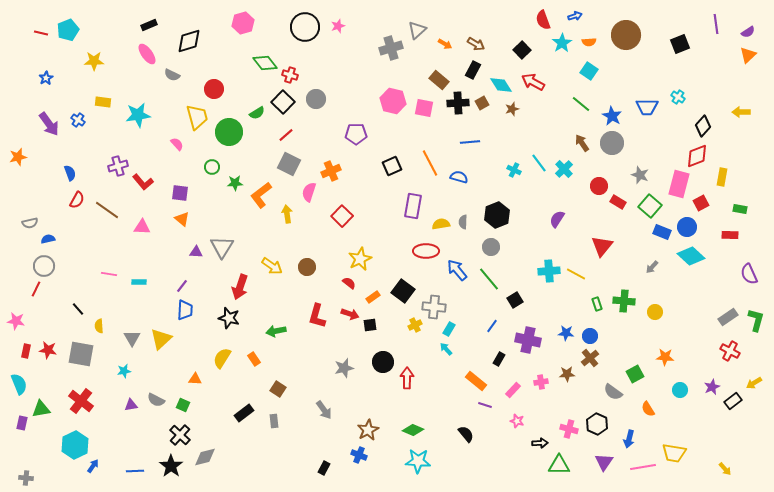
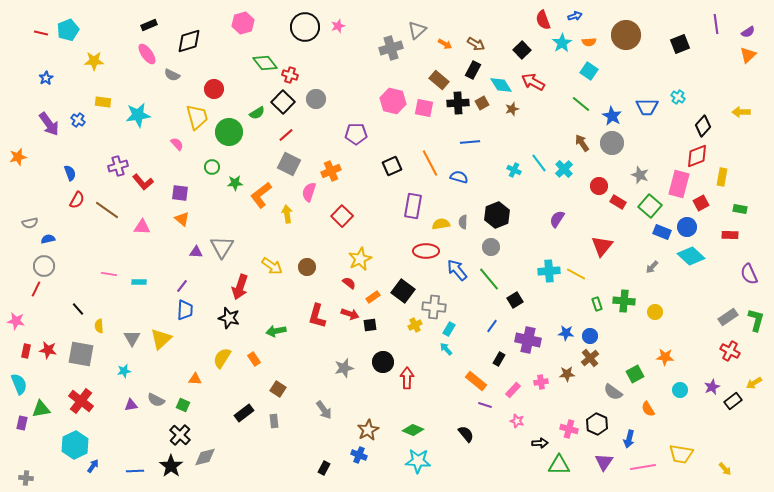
yellow trapezoid at (674, 453): moved 7 px right, 1 px down
